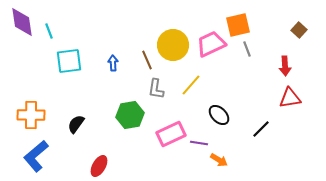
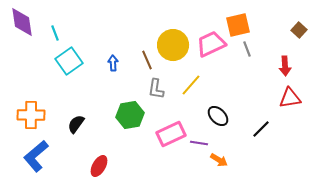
cyan line: moved 6 px right, 2 px down
cyan square: rotated 28 degrees counterclockwise
black ellipse: moved 1 px left, 1 px down
